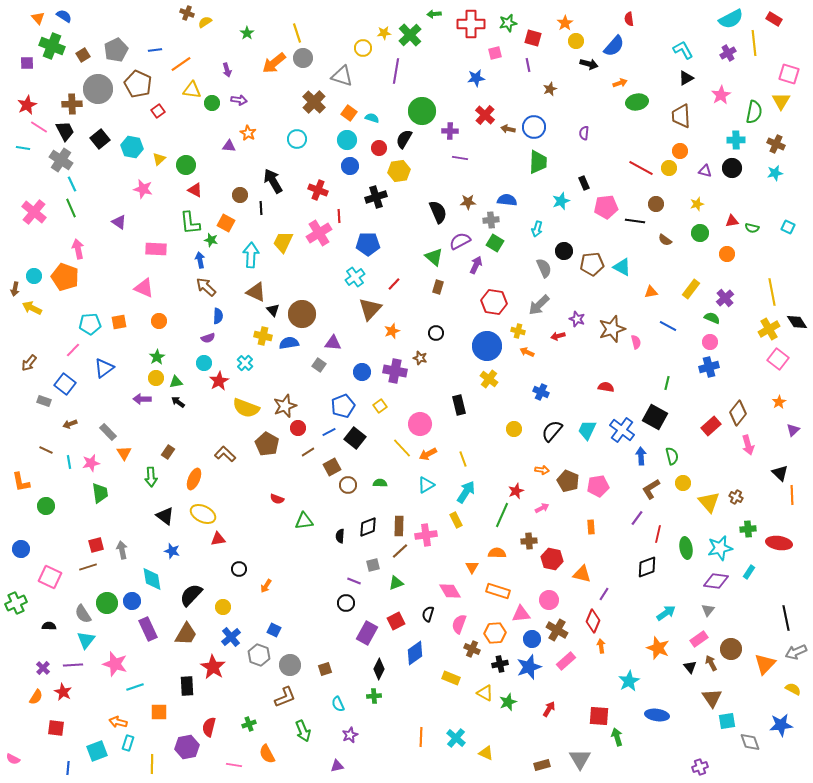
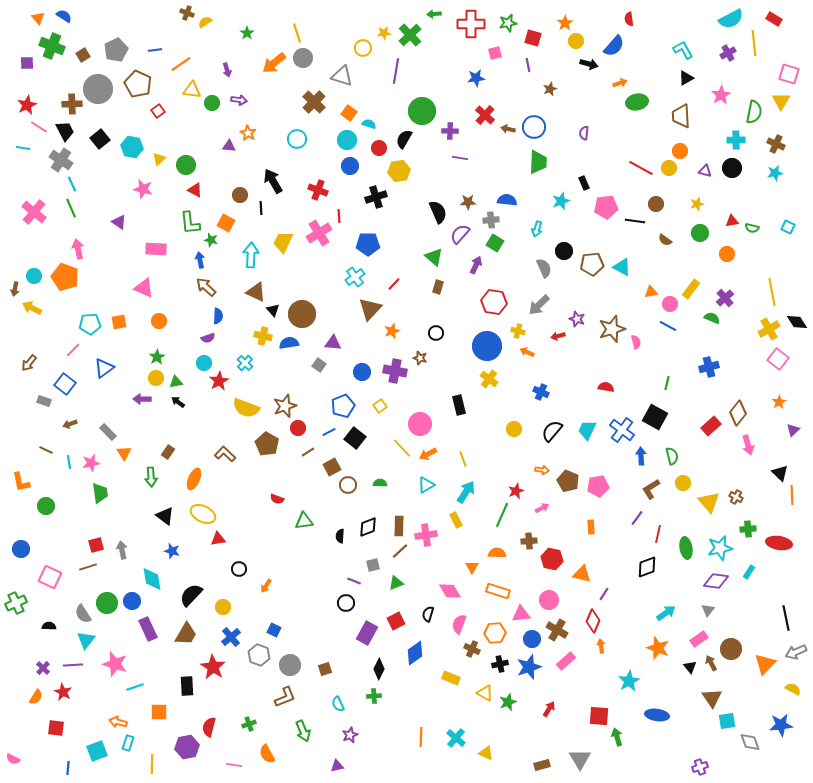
cyan semicircle at (372, 118): moved 3 px left, 6 px down
purple semicircle at (460, 241): moved 7 px up; rotated 20 degrees counterclockwise
pink circle at (710, 342): moved 40 px left, 38 px up
